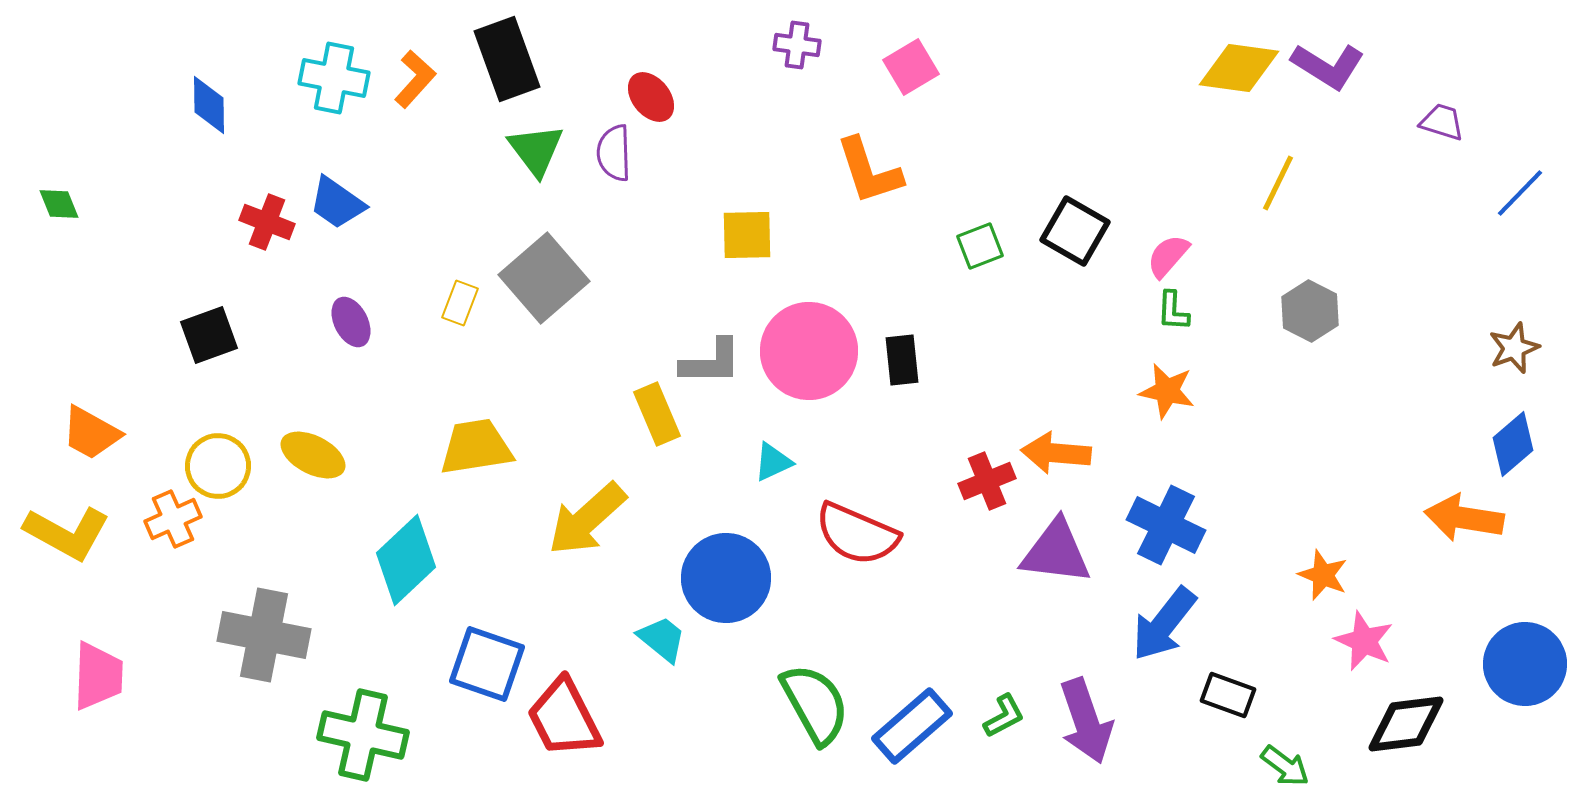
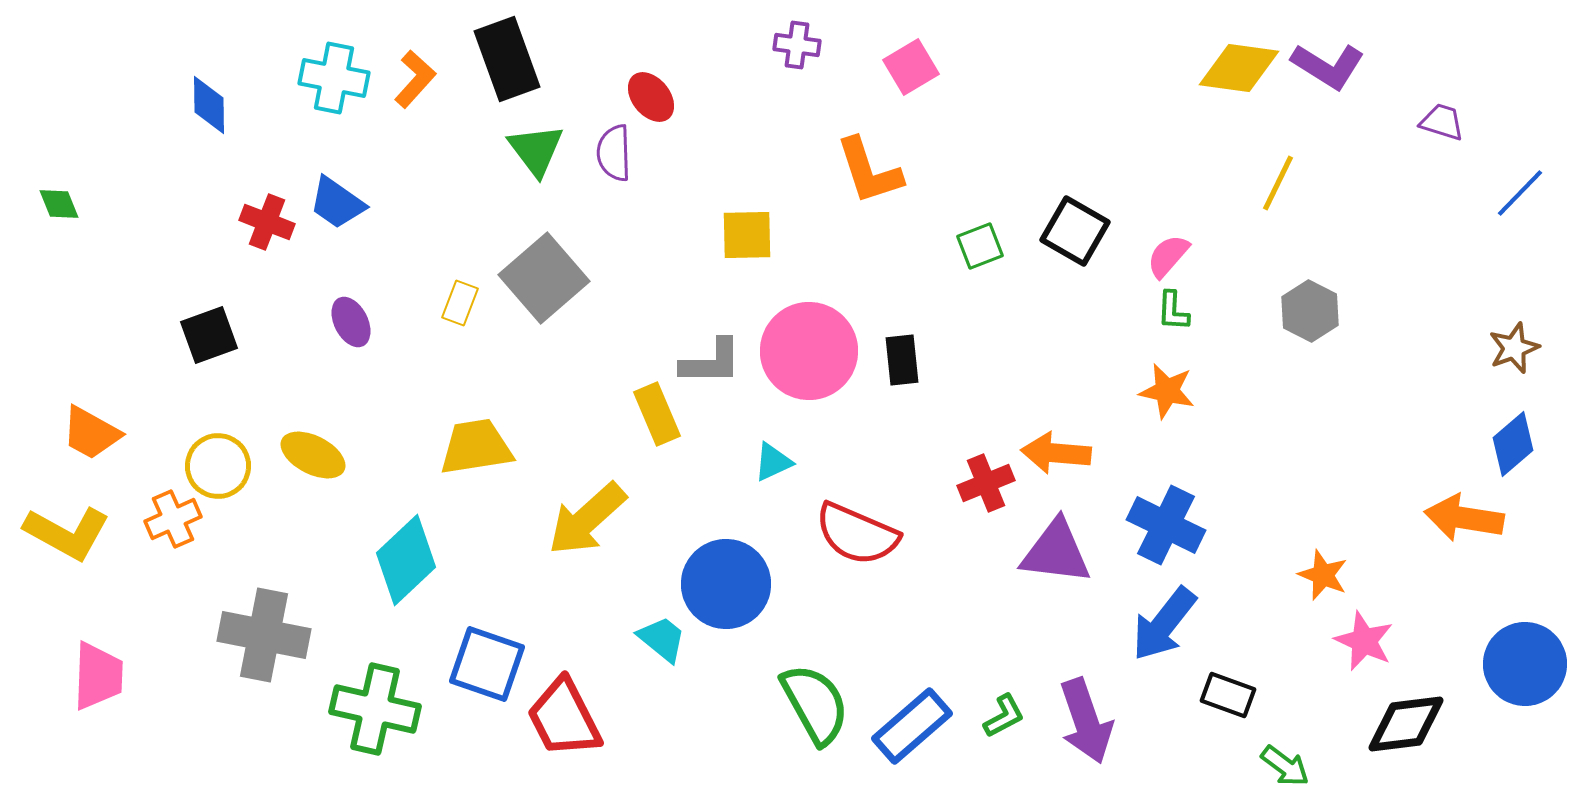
red cross at (987, 481): moved 1 px left, 2 px down
blue circle at (726, 578): moved 6 px down
green cross at (363, 735): moved 12 px right, 26 px up
